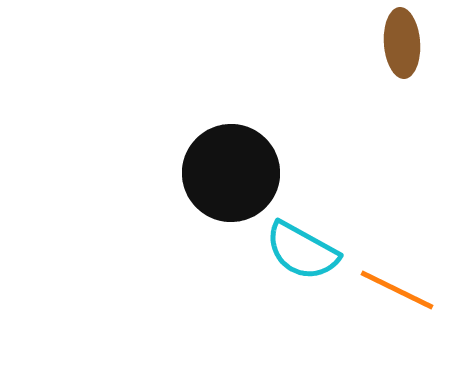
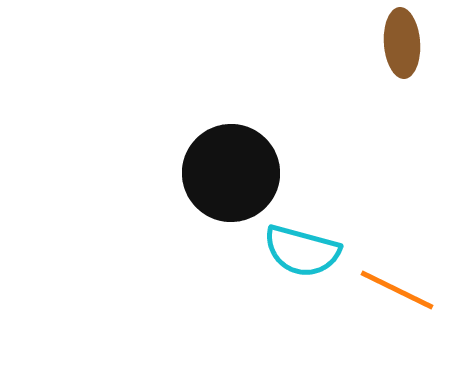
cyan semicircle: rotated 14 degrees counterclockwise
